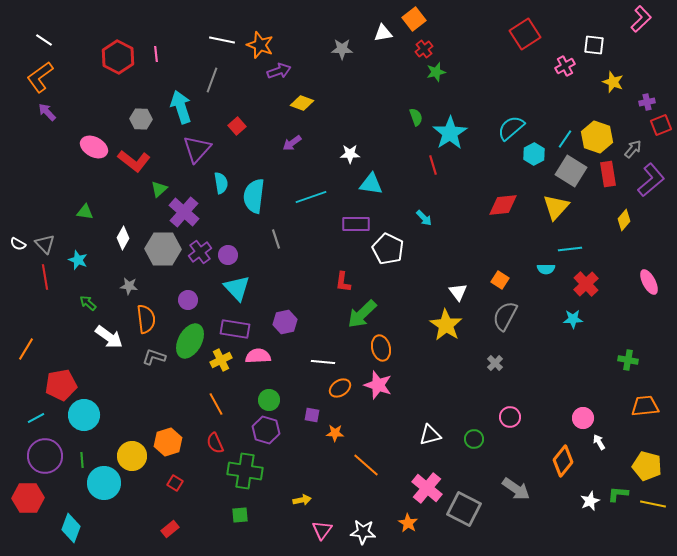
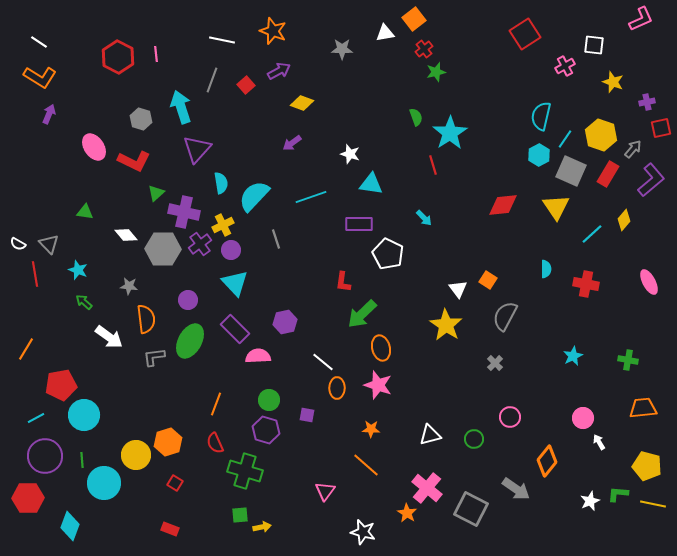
pink L-shape at (641, 19): rotated 20 degrees clockwise
white triangle at (383, 33): moved 2 px right
white line at (44, 40): moved 5 px left, 2 px down
orange star at (260, 45): moved 13 px right, 14 px up
purple arrow at (279, 71): rotated 10 degrees counterclockwise
orange L-shape at (40, 77): rotated 112 degrees counterclockwise
purple arrow at (47, 112): moved 2 px right, 2 px down; rotated 66 degrees clockwise
gray hexagon at (141, 119): rotated 15 degrees clockwise
red square at (661, 125): moved 3 px down; rotated 10 degrees clockwise
red square at (237, 126): moved 9 px right, 41 px up
cyan semicircle at (511, 128): moved 30 px right, 12 px up; rotated 36 degrees counterclockwise
yellow hexagon at (597, 137): moved 4 px right, 2 px up
pink ellipse at (94, 147): rotated 28 degrees clockwise
white star at (350, 154): rotated 18 degrees clockwise
cyan hexagon at (534, 154): moved 5 px right, 1 px down
red L-shape at (134, 161): rotated 12 degrees counterclockwise
gray square at (571, 171): rotated 8 degrees counterclockwise
red rectangle at (608, 174): rotated 40 degrees clockwise
green triangle at (159, 189): moved 3 px left, 4 px down
cyan semicircle at (254, 196): rotated 36 degrees clockwise
yellow triangle at (556, 207): rotated 16 degrees counterclockwise
purple cross at (184, 212): rotated 28 degrees counterclockwise
purple rectangle at (356, 224): moved 3 px right
white diamond at (123, 238): moved 3 px right, 3 px up; rotated 70 degrees counterclockwise
gray triangle at (45, 244): moved 4 px right
white pentagon at (388, 249): moved 5 px down
cyan line at (570, 249): moved 22 px right, 15 px up; rotated 35 degrees counterclockwise
purple cross at (200, 252): moved 8 px up
purple circle at (228, 255): moved 3 px right, 5 px up
cyan star at (78, 260): moved 10 px down
cyan semicircle at (546, 269): rotated 90 degrees counterclockwise
red line at (45, 277): moved 10 px left, 3 px up
orange square at (500, 280): moved 12 px left
red cross at (586, 284): rotated 35 degrees counterclockwise
cyan triangle at (237, 288): moved 2 px left, 5 px up
white triangle at (458, 292): moved 3 px up
green arrow at (88, 303): moved 4 px left, 1 px up
cyan star at (573, 319): moved 37 px down; rotated 24 degrees counterclockwise
purple rectangle at (235, 329): rotated 36 degrees clockwise
gray L-shape at (154, 357): rotated 25 degrees counterclockwise
yellow cross at (221, 360): moved 2 px right, 135 px up
white line at (323, 362): rotated 35 degrees clockwise
orange ellipse at (340, 388): moved 3 px left; rotated 55 degrees counterclockwise
orange line at (216, 404): rotated 50 degrees clockwise
orange trapezoid at (645, 406): moved 2 px left, 2 px down
purple square at (312, 415): moved 5 px left
orange star at (335, 433): moved 36 px right, 4 px up
yellow circle at (132, 456): moved 4 px right, 1 px up
orange diamond at (563, 461): moved 16 px left
green cross at (245, 471): rotated 8 degrees clockwise
yellow arrow at (302, 500): moved 40 px left, 27 px down
gray square at (464, 509): moved 7 px right
orange star at (408, 523): moved 1 px left, 10 px up
cyan diamond at (71, 528): moved 1 px left, 2 px up
red rectangle at (170, 529): rotated 60 degrees clockwise
pink triangle at (322, 530): moved 3 px right, 39 px up
white star at (363, 532): rotated 10 degrees clockwise
